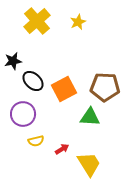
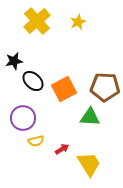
black star: moved 1 px right
purple circle: moved 4 px down
